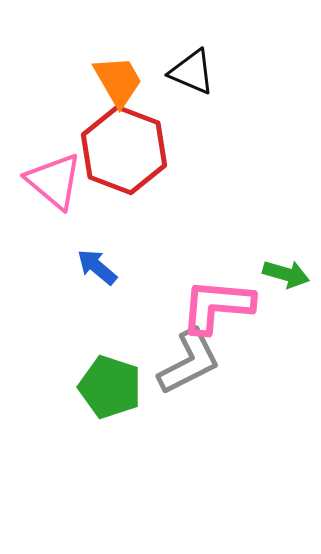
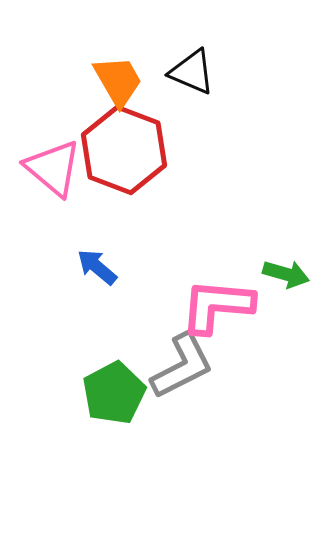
pink triangle: moved 1 px left, 13 px up
gray L-shape: moved 7 px left, 4 px down
green pentagon: moved 4 px right, 6 px down; rotated 26 degrees clockwise
